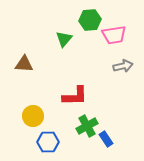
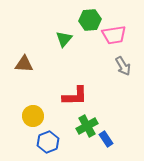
gray arrow: rotated 72 degrees clockwise
blue hexagon: rotated 20 degrees counterclockwise
